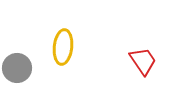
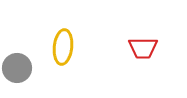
red trapezoid: moved 13 px up; rotated 124 degrees clockwise
